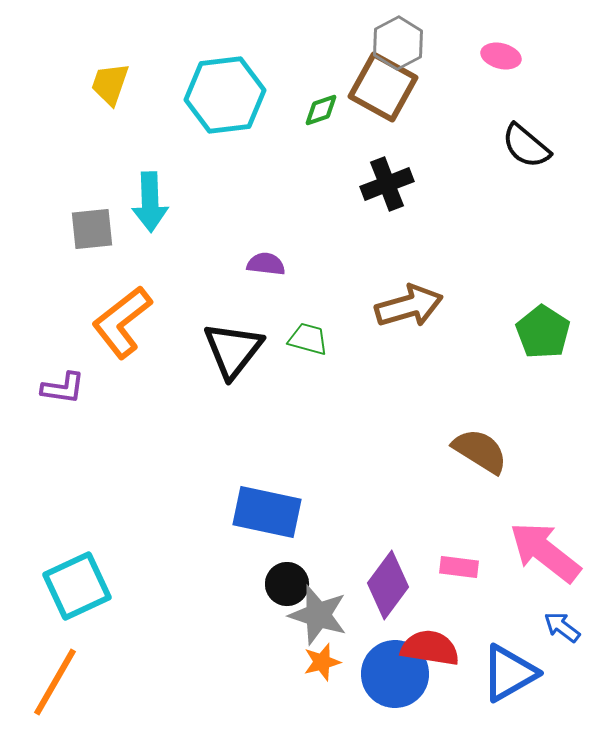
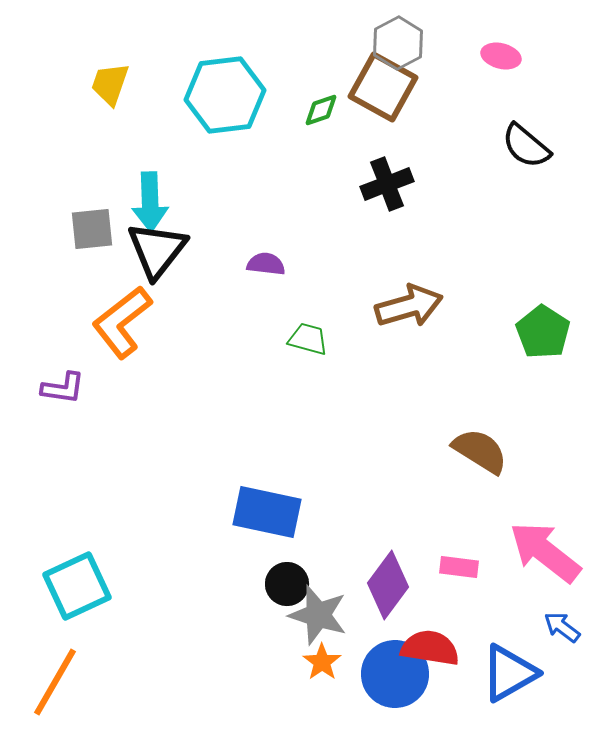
black triangle: moved 76 px left, 100 px up
orange star: rotated 21 degrees counterclockwise
